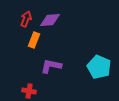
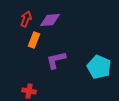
purple L-shape: moved 5 px right, 6 px up; rotated 25 degrees counterclockwise
